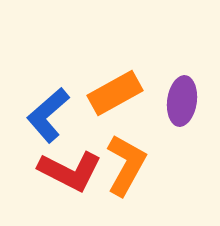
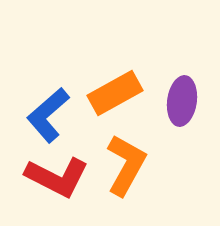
red L-shape: moved 13 px left, 6 px down
